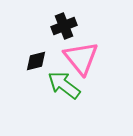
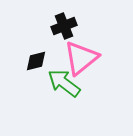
pink triangle: rotated 30 degrees clockwise
green arrow: moved 2 px up
